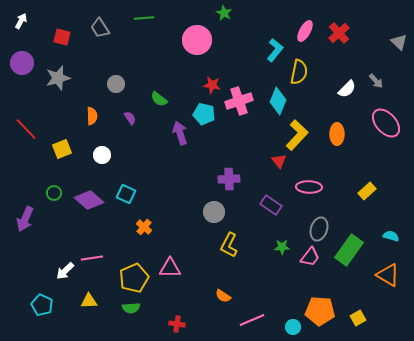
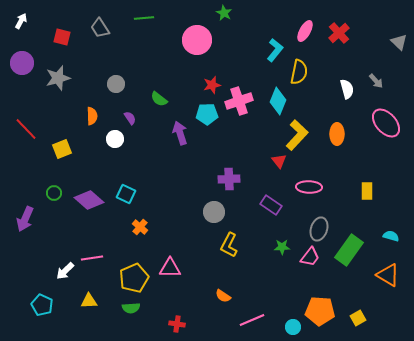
red star at (212, 85): rotated 24 degrees counterclockwise
white semicircle at (347, 89): rotated 60 degrees counterclockwise
cyan pentagon at (204, 114): moved 3 px right; rotated 15 degrees counterclockwise
white circle at (102, 155): moved 13 px right, 16 px up
yellow rectangle at (367, 191): rotated 48 degrees counterclockwise
orange cross at (144, 227): moved 4 px left
